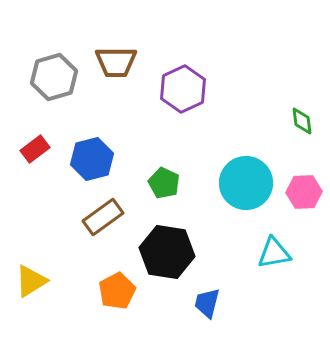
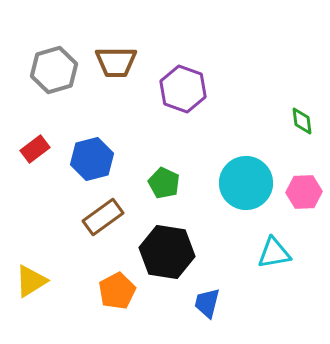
gray hexagon: moved 7 px up
purple hexagon: rotated 15 degrees counterclockwise
